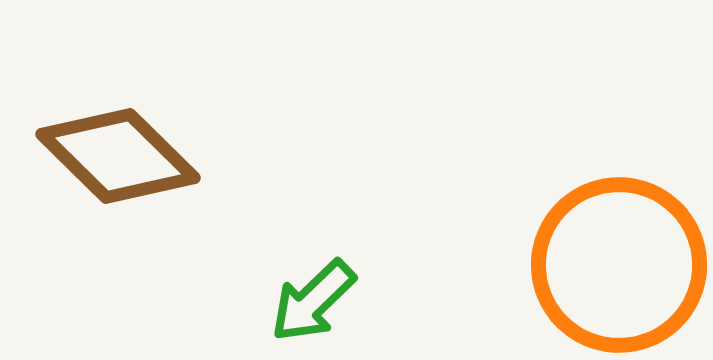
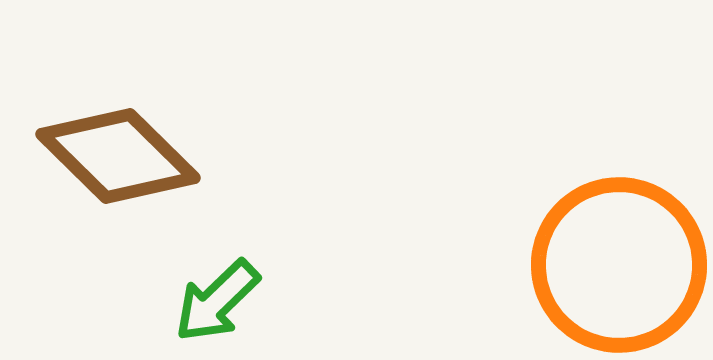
green arrow: moved 96 px left
